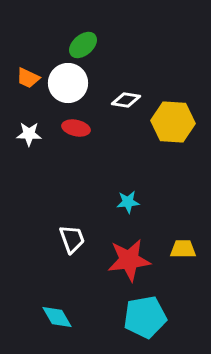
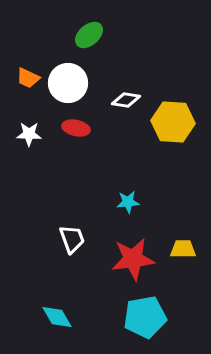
green ellipse: moved 6 px right, 10 px up
red star: moved 4 px right, 1 px up
